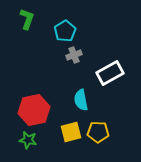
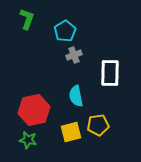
white rectangle: rotated 60 degrees counterclockwise
cyan semicircle: moved 5 px left, 4 px up
yellow pentagon: moved 7 px up; rotated 10 degrees counterclockwise
